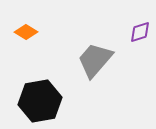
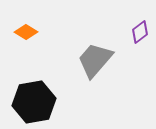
purple diamond: rotated 20 degrees counterclockwise
black hexagon: moved 6 px left, 1 px down
